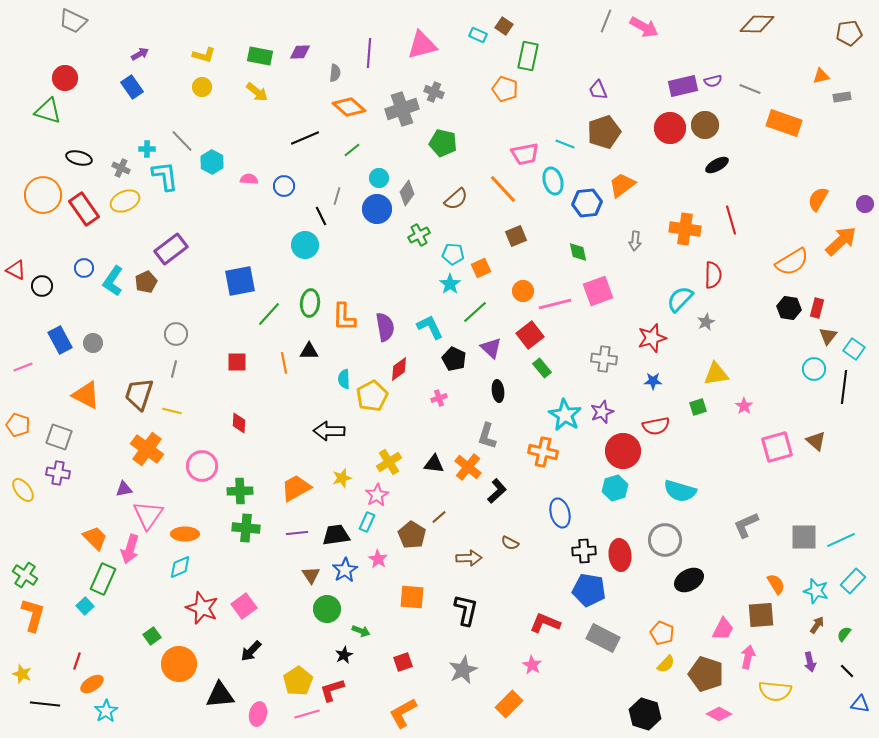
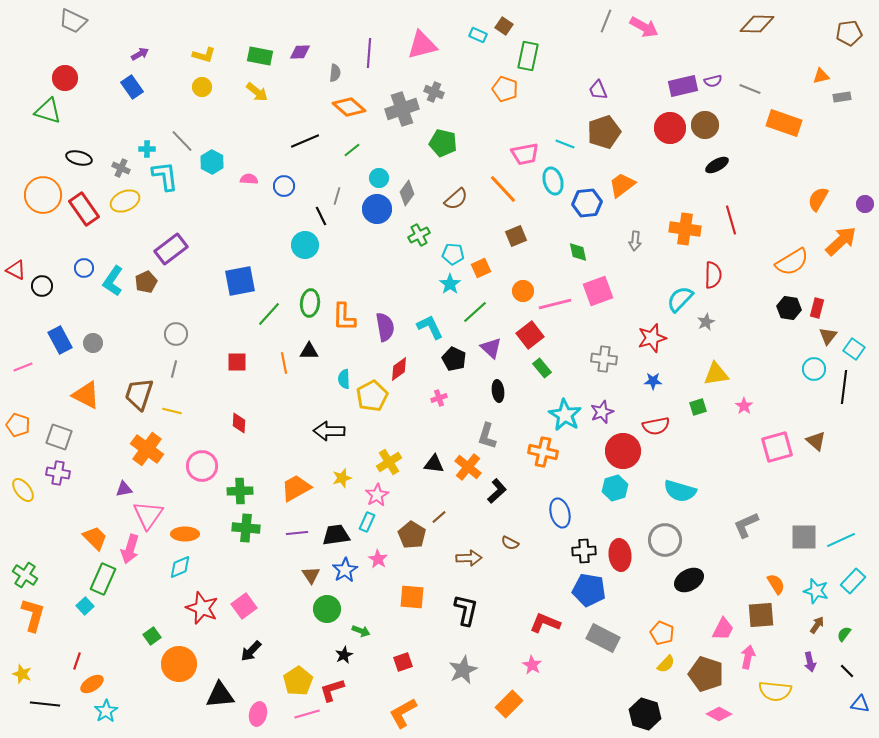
black line at (305, 138): moved 3 px down
